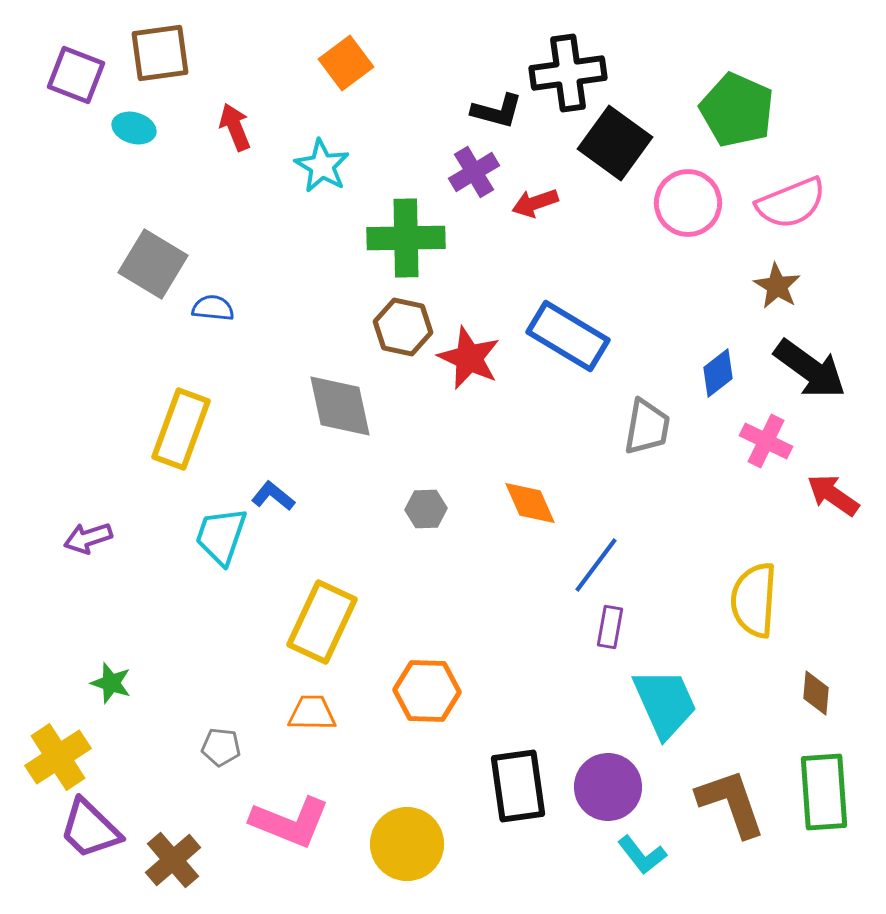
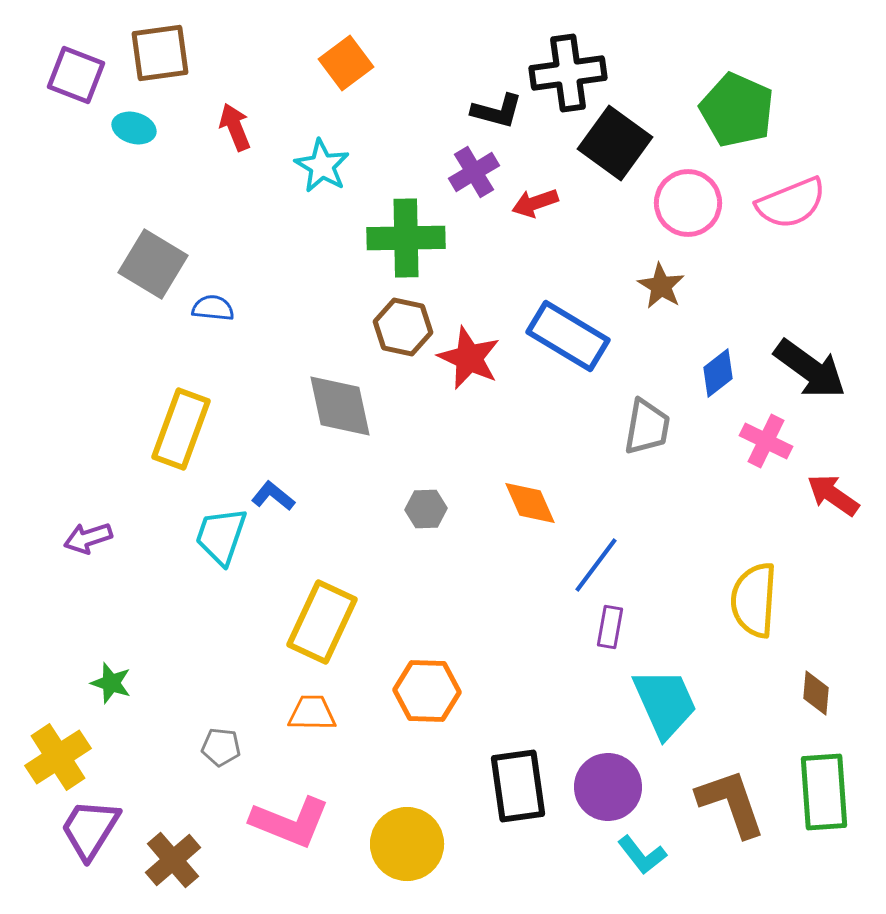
brown star at (777, 286): moved 116 px left
purple trapezoid at (90, 829): rotated 78 degrees clockwise
